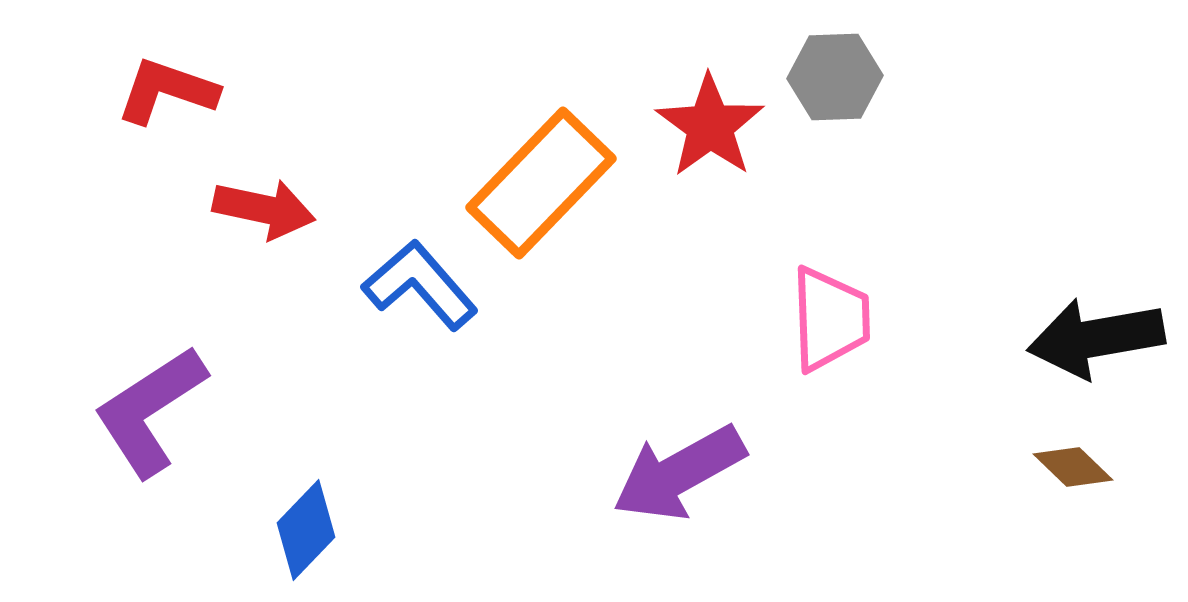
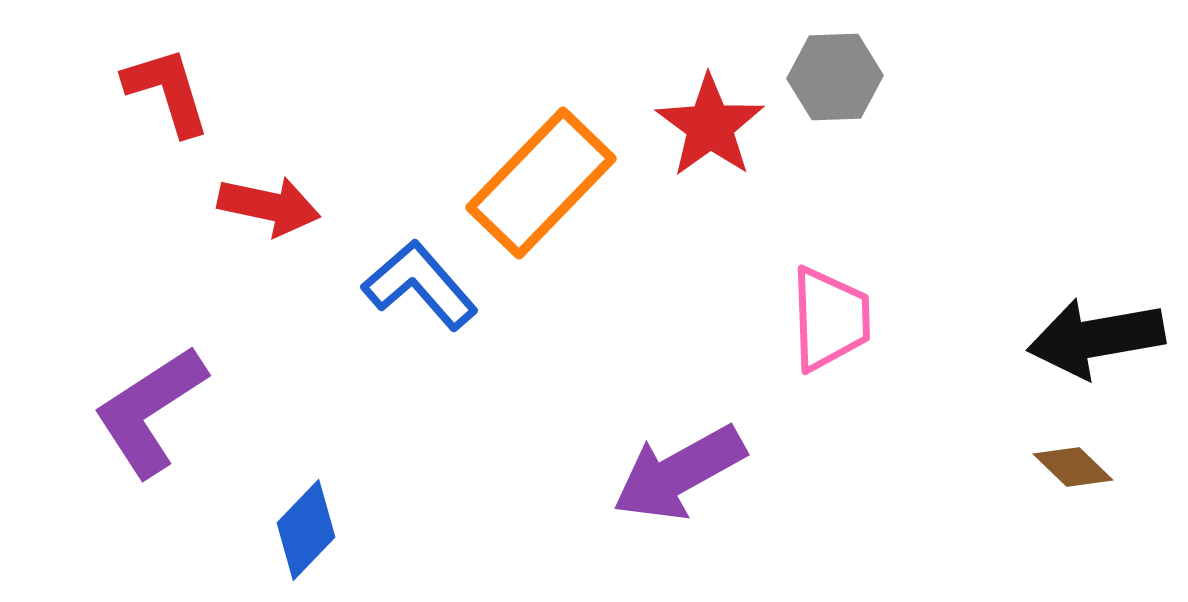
red L-shape: rotated 54 degrees clockwise
red arrow: moved 5 px right, 3 px up
